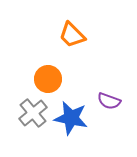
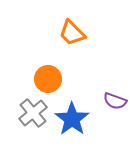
orange trapezoid: moved 2 px up
purple semicircle: moved 6 px right
blue star: moved 1 px right, 1 px down; rotated 24 degrees clockwise
